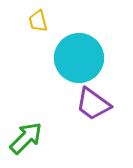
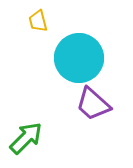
purple trapezoid: rotated 6 degrees clockwise
